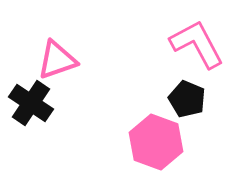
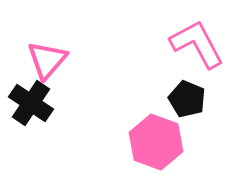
pink triangle: moved 10 px left; rotated 30 degrees counterclockwise
